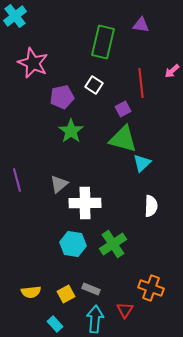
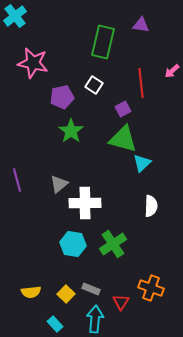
pink star: rotated 12 degrees counterclockwise
yellow square: rotated 18 degrees counterclockwise
red triangle: moved 4 px left, 8 px up
